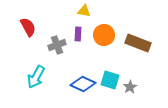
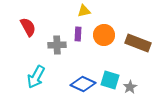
yellow triangle: rotated 24 degrees counterclockwise
gray cross: rotated 18 degrees clockwise
